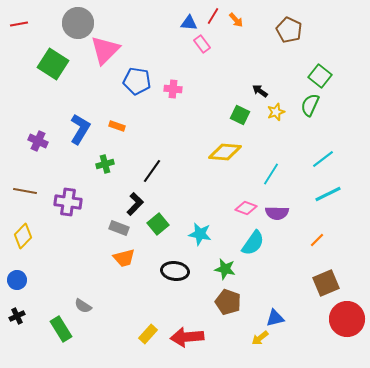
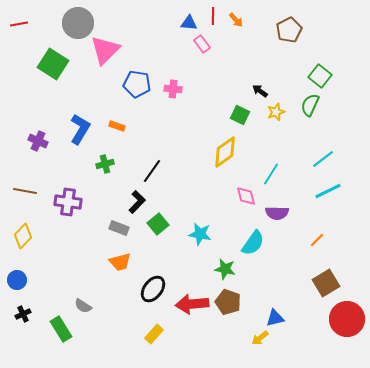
red line at (213, 16): rotated 30 degrees counterclockwise
brown pentagon at (289, 30): rotated 20 degrees clockwise
blue pentagon at (137, 81): moved 3 px down
yellow diamond at (225, 152): rotated 40 degrees counterclockwise
cyan line at (328, 194): moved 3 px up
black L-shape at (135, 204): moved 2 px right, 2 px up
pink diamond at (246, 208): moved 12 px up; rotated 55 degrees clockwise
orange trapezoid at (124, 258): moved 4 px left, 4 px down
black ellipse at (175, 271): moved 22 px left, 18 px down; rotated 60 degrees counterclockwise
brown square at (326, 283): rotated 8 degrees counterclockwise
black cross at (17, 316): moved 6 px right, 2 px up
yellow rectangle at (148, 334): moved 6 px right
red arrow at (187, 337): moved 5 px right, 33 px up
